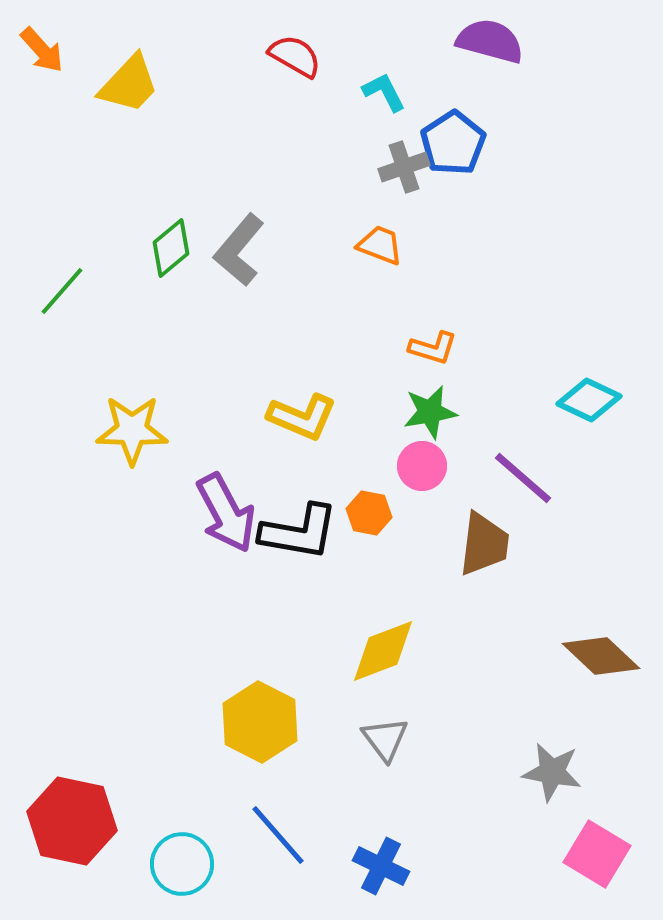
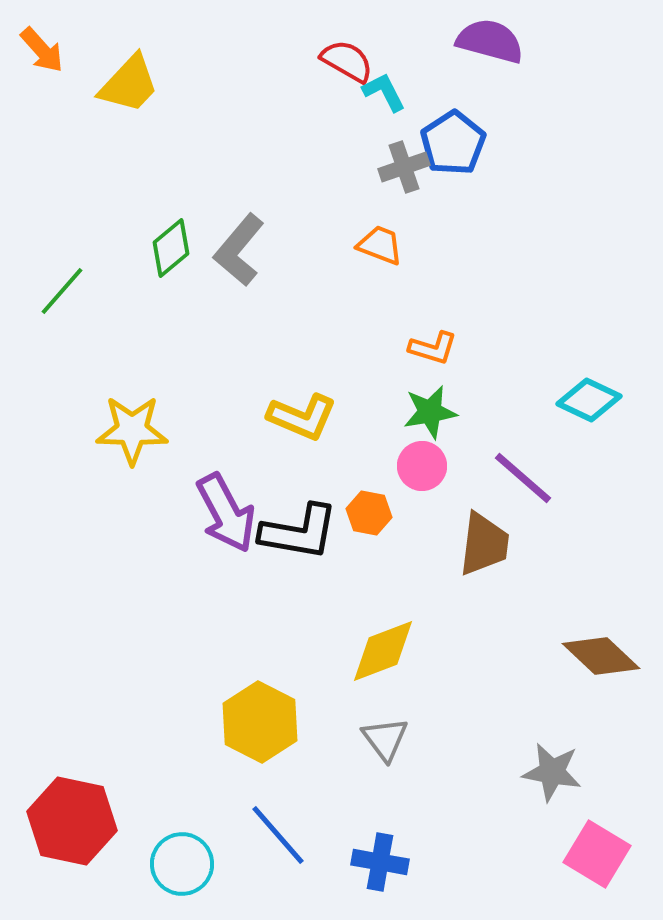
red semicircle: moved 52 px right, 5 px down
blue cross: moved 1 px left, 4 px up; rotated 16 degrees counterclockwise
